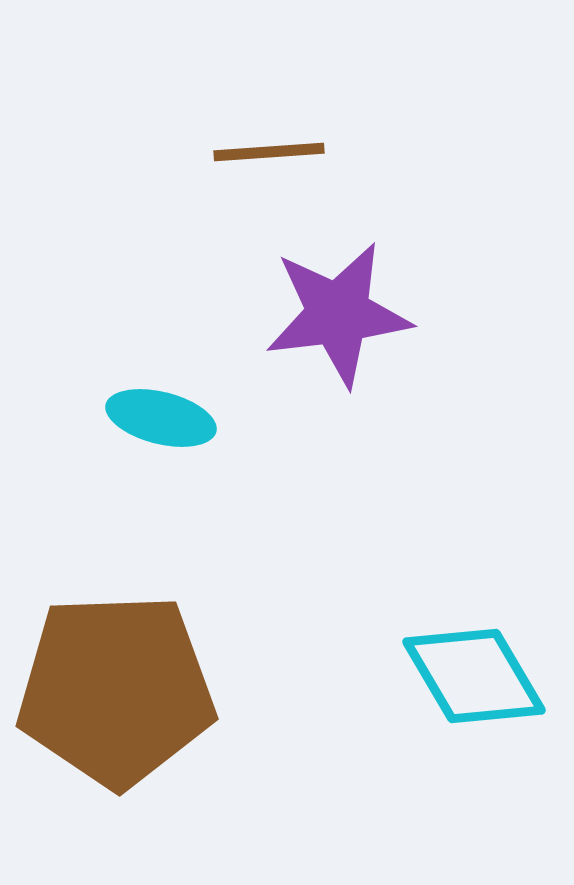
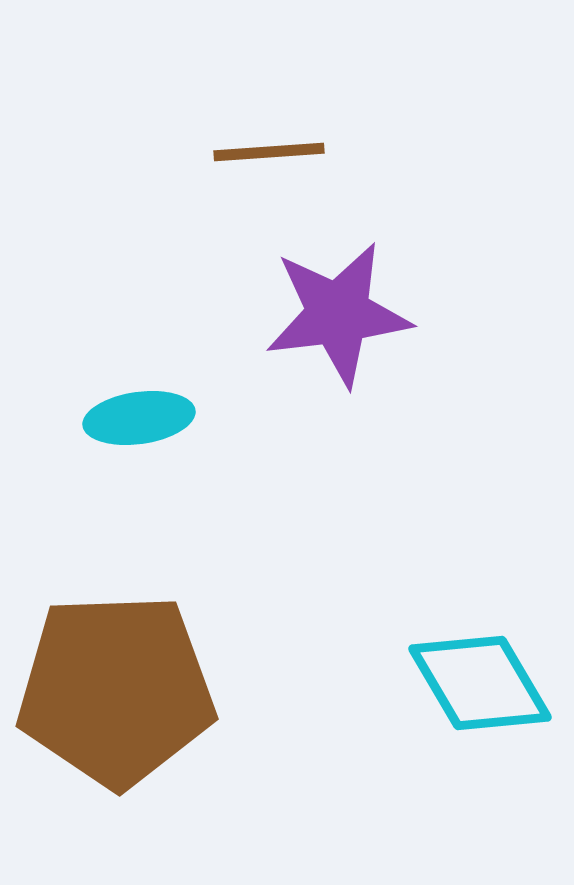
cyan ellipse: moved 22 px left; rotated 22 degrees counterclockwise
cyan diamond: moved 6 px right, 7 px down
